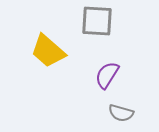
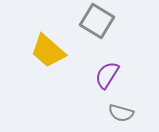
gray square: rotated 28 degrees clockwise
